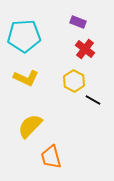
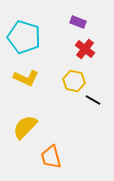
cyan pentagon: moved 1 px down; rotated 20 degrees clockwise
yellow hexagon: rotated 15 degrees counterclockwise
yellow semicircle: moved 5 px left, 1 px down
